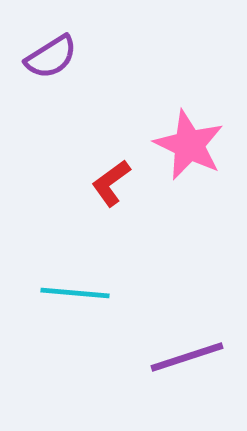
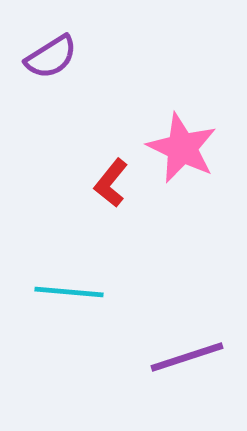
pink star: moved 7 px left, 3 px down
red L-shape: rotated 15 degrees counterclockwise
cyan line: moved 6 px left, 1 px up
